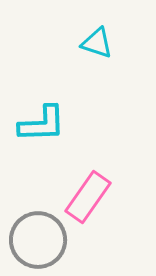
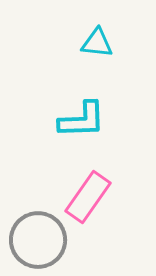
cyan triangle: rotated 12 degrees counterclockwise
cyan L-shape: moved 40 px right, 4 px up
